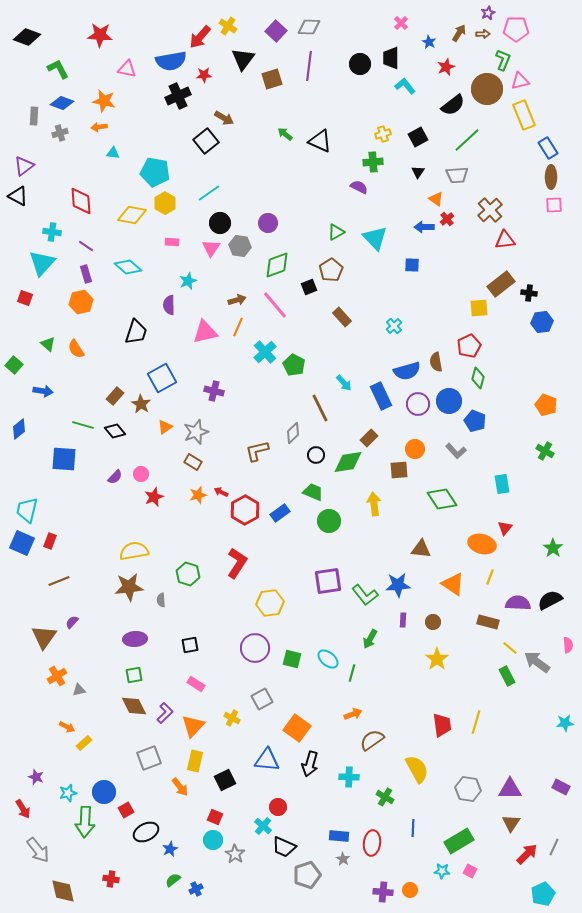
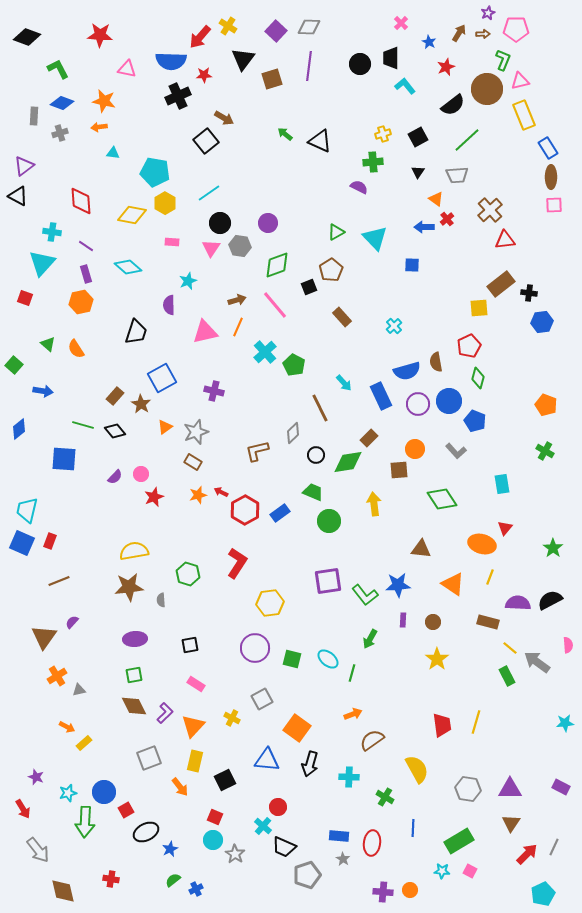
blue semicircle at (171, 61): rotated 12 degrees clockwise
